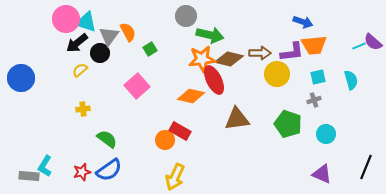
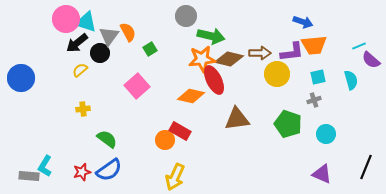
green arrow: moved 1 px right, 1 px down
purple semicircle: moved 2 px left, 18 px down
